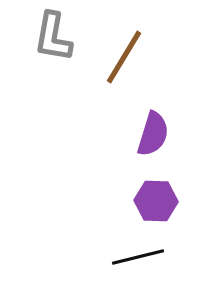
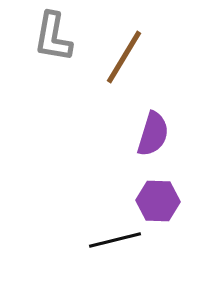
purple hexagon: moved 2 px right
black line: moved 23 px left, 17 px up
